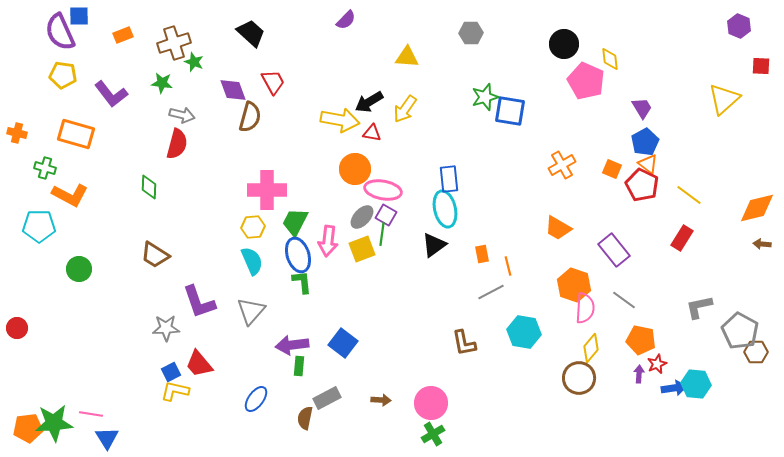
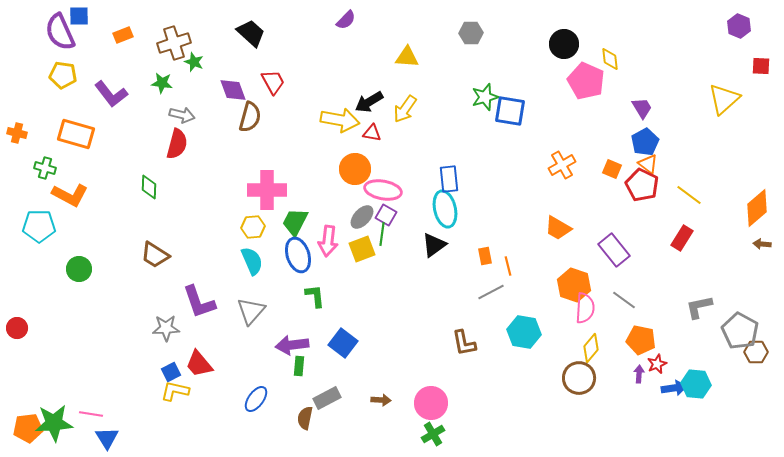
orange diamond at (757, 208): rotated 27 degrees counterclockwise
orange rectangle at (482, 254): moved 3 px right, 2 px down
green L-shape at (302, 282): moved 13 px right, 14 px down
